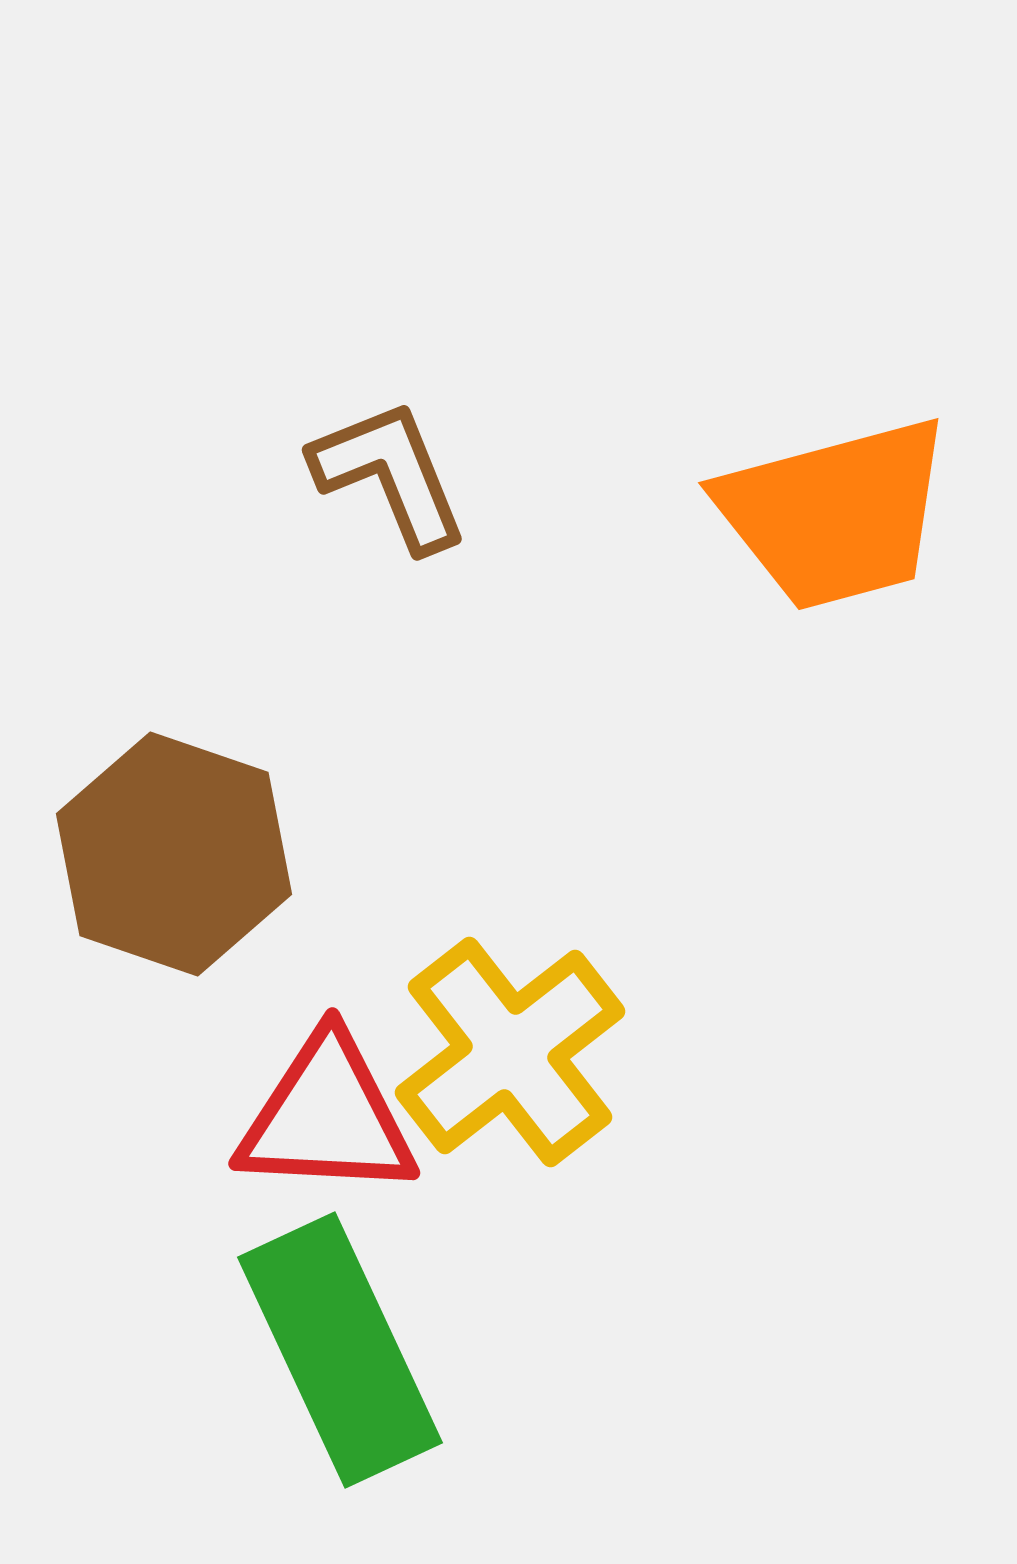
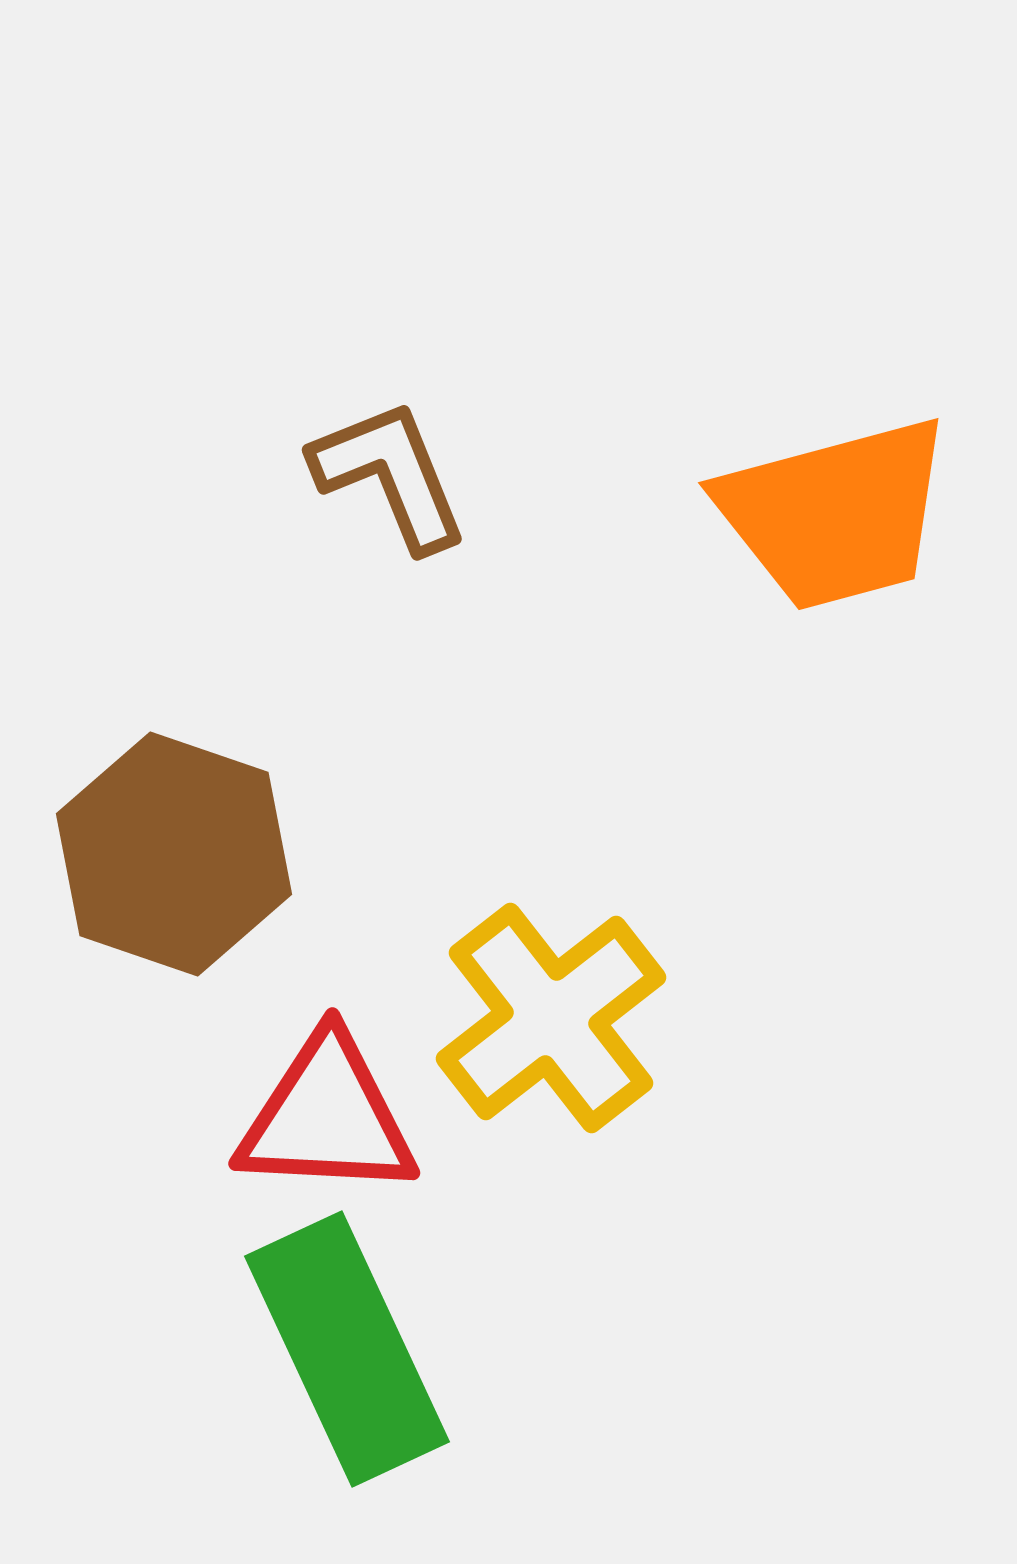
yellow cross: moved 41 px right, 34 px up
green rectangle: moved 7 px right, 1 px up
